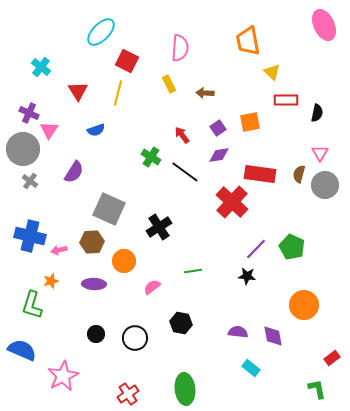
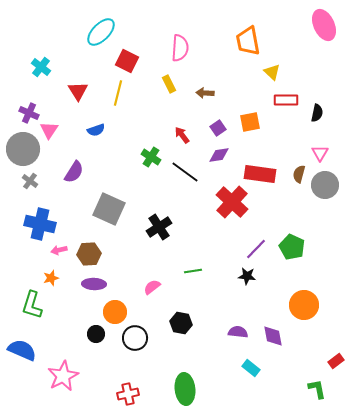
blue cross at (30, 236): moved 10 px right, 12 px up
brown hexagon at (92, 242): moved 3 px left, 12 px down
orange circle at (124, 261): moved 9 px left, 51 px down
orange star at (51, 281): moved 3 px up
red rectangle at (332, 358): moved 4 px right, 3 px down
red cross at (128, 394): rotated 20 degrees clockwise
